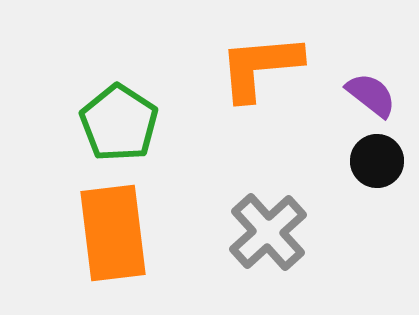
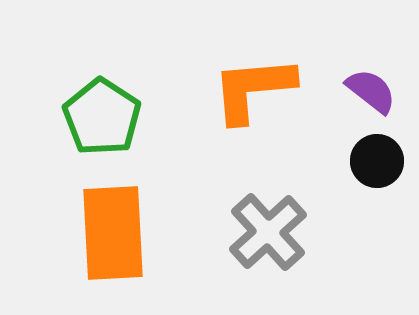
orange L-shape: moved 7 px left, 22 px down
purple semicircle: moved 4 px up
green pentagon: moved 17 px left, 6 px up
orange rectangle: rotated 4 degrees clockwise
